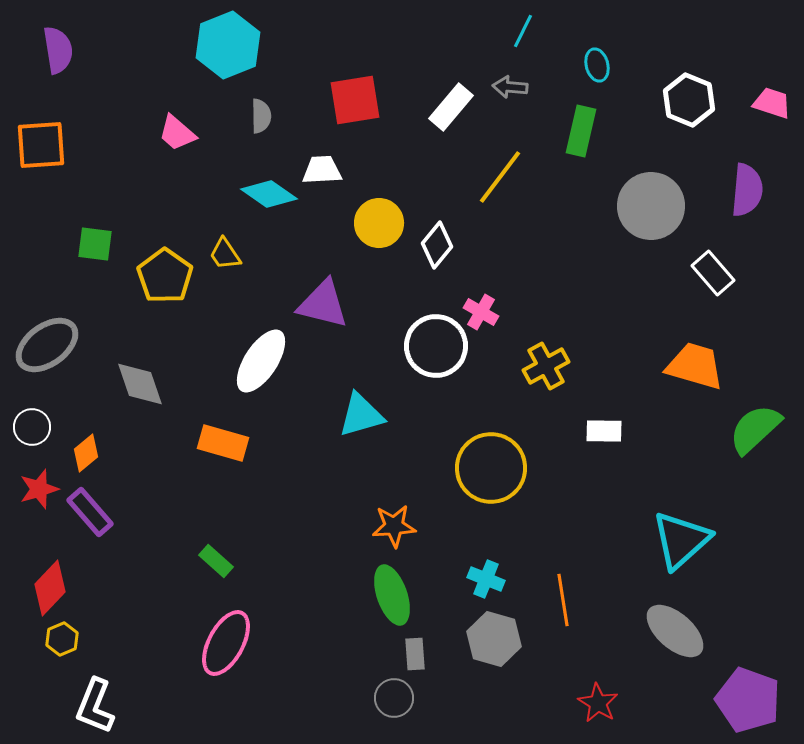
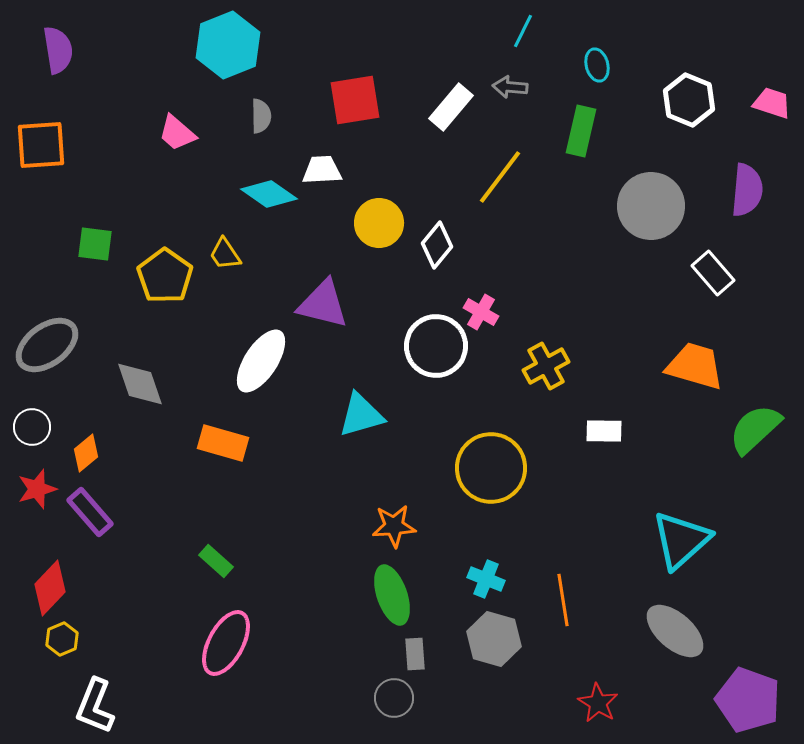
red star at (39, 489): moved 2 px left
